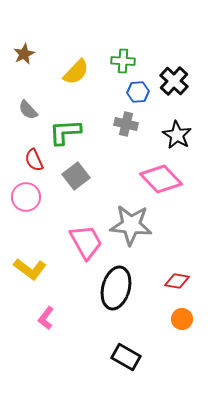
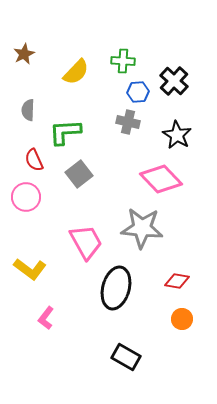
gray semicircle: rotated 45 degrees clockwise
gray cross: moved 2 px right, 2 px up
gray square: moved 3 px right, 2 px up
gray star: moved 11 px right, 3 px down
